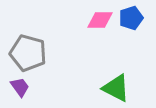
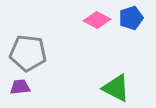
pink diamond: moved 3 px left; rotated 28 degrees clockwise
gray pentagon: rotated 9 degrees counterclockwise
purple trapezoid: rotated 60 degrees counterclockwise
